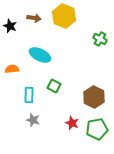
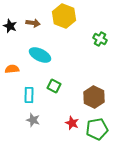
brown arrow: moved 1 px left, 5 px down
